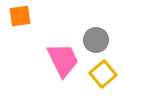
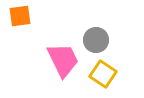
yellow square: rotated 16 degrees counterclockwise
